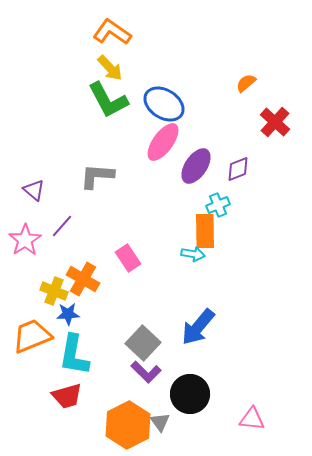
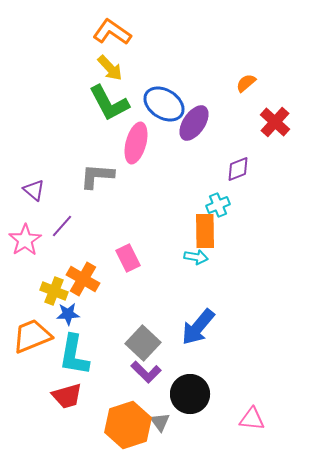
green L-shape: moved 1 px right, 3 px down
pink ellipse: moved 27 px left, 1 px down; rotated 21 degrees counterclockwise
purple ellipse: moved 2 px left, 43 px up
cyan arrow: moved 3 px right, 3 px down
pink rectangle: rotated 8 degrees clockwise
orange hexagon: rotated 9 degrees clockwise
